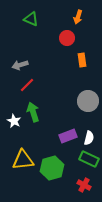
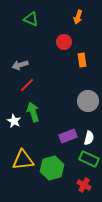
red circle: moved 3 px left, 4 px down
